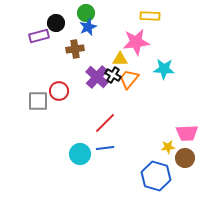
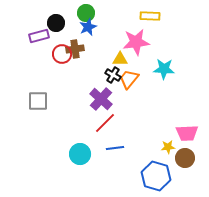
purple cross: moved 4 px right, 22 px down
red circle: moved 3 px right, 37 px up
blue line: moved 10 px right
